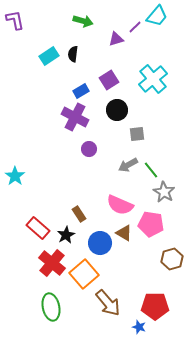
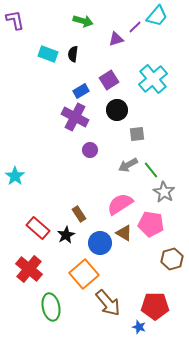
cyan rectangle: moved 1 px left, 2 px up; rotated 54 degrees clockwise
purple circle: moved 1 px right, 1 px down
pink semicircle: moved 1 px up; rotated 124 degrees clockwise
red cross: moved 23 px left, 6 px down
